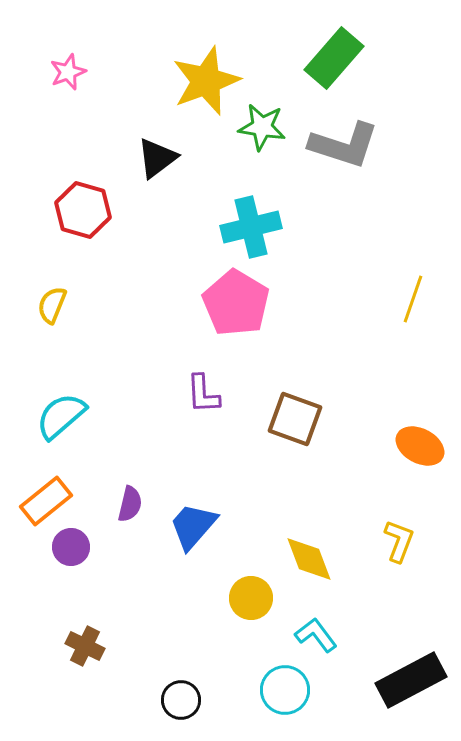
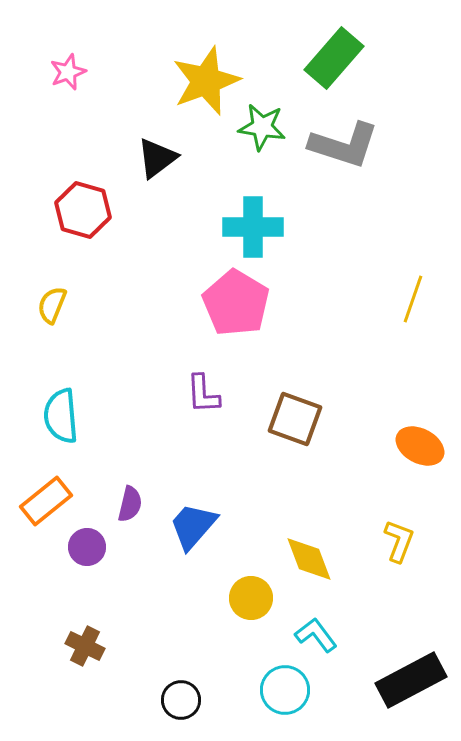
cyan cross: moved 2 px right; rotated 14 degrees clockwise
cyan semicircle: rotated 54 degrees counterclockwise
purple circle: moved 16 px right
